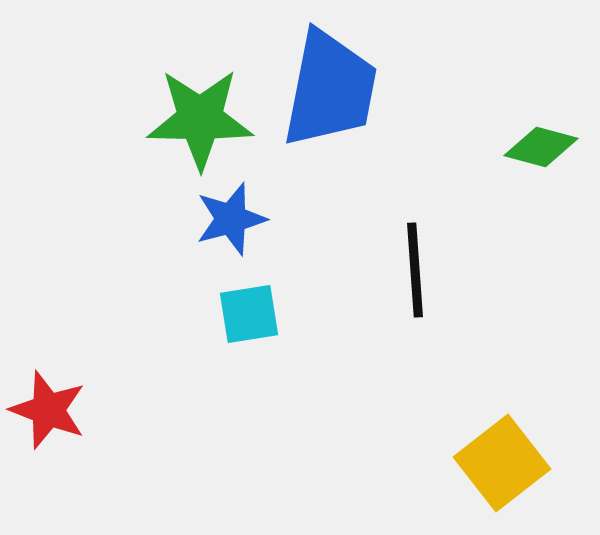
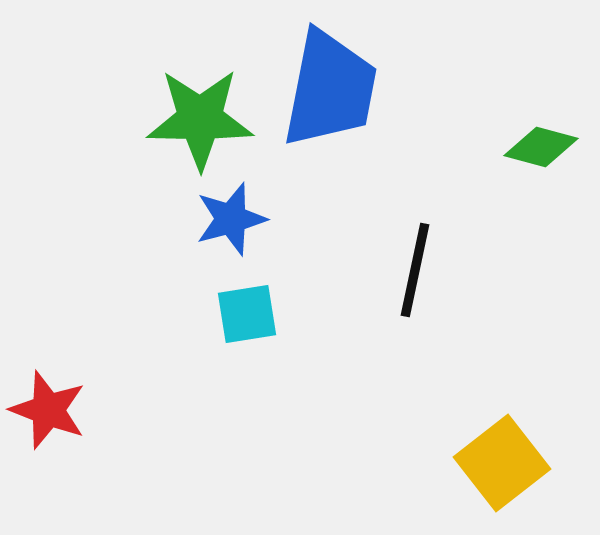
black line: rotated 16 degrees clockwise
cyan square: moved 2 px left
